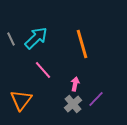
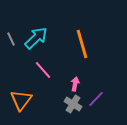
gray cross: rotated 18 degrees counterclockwise
